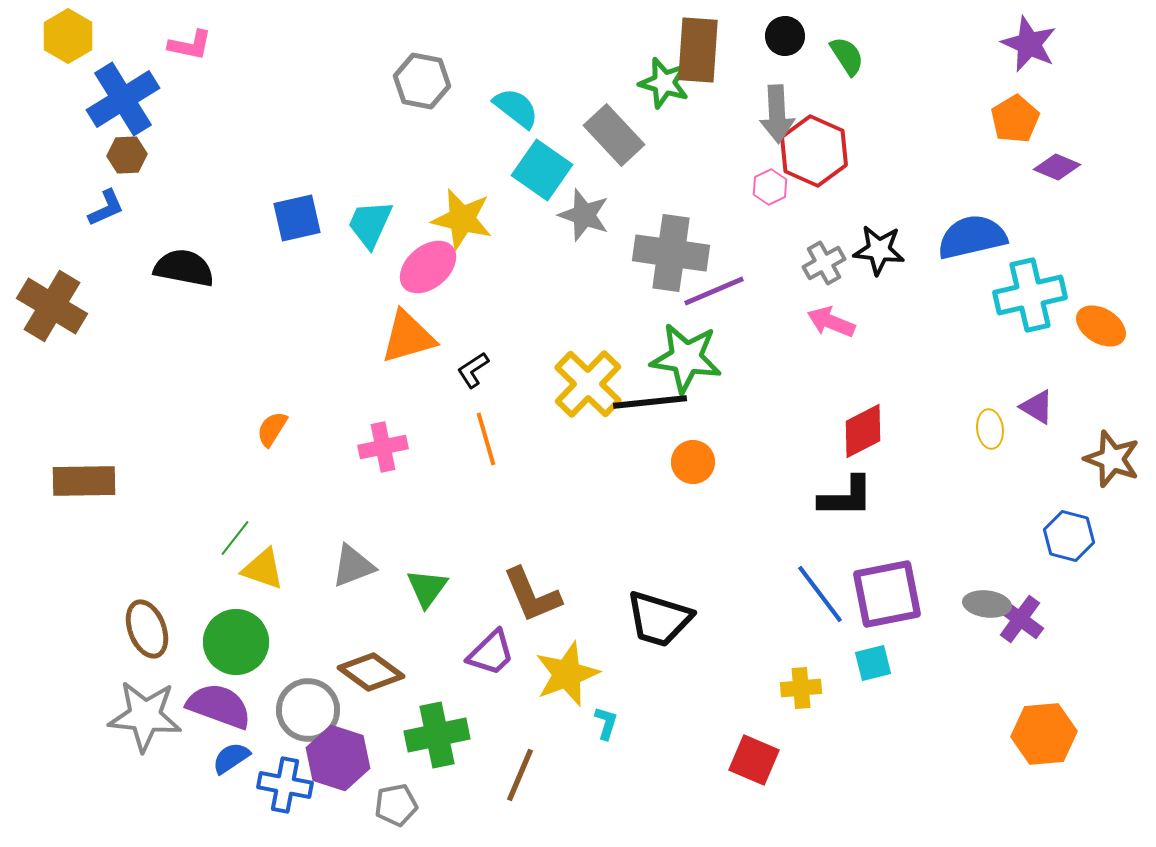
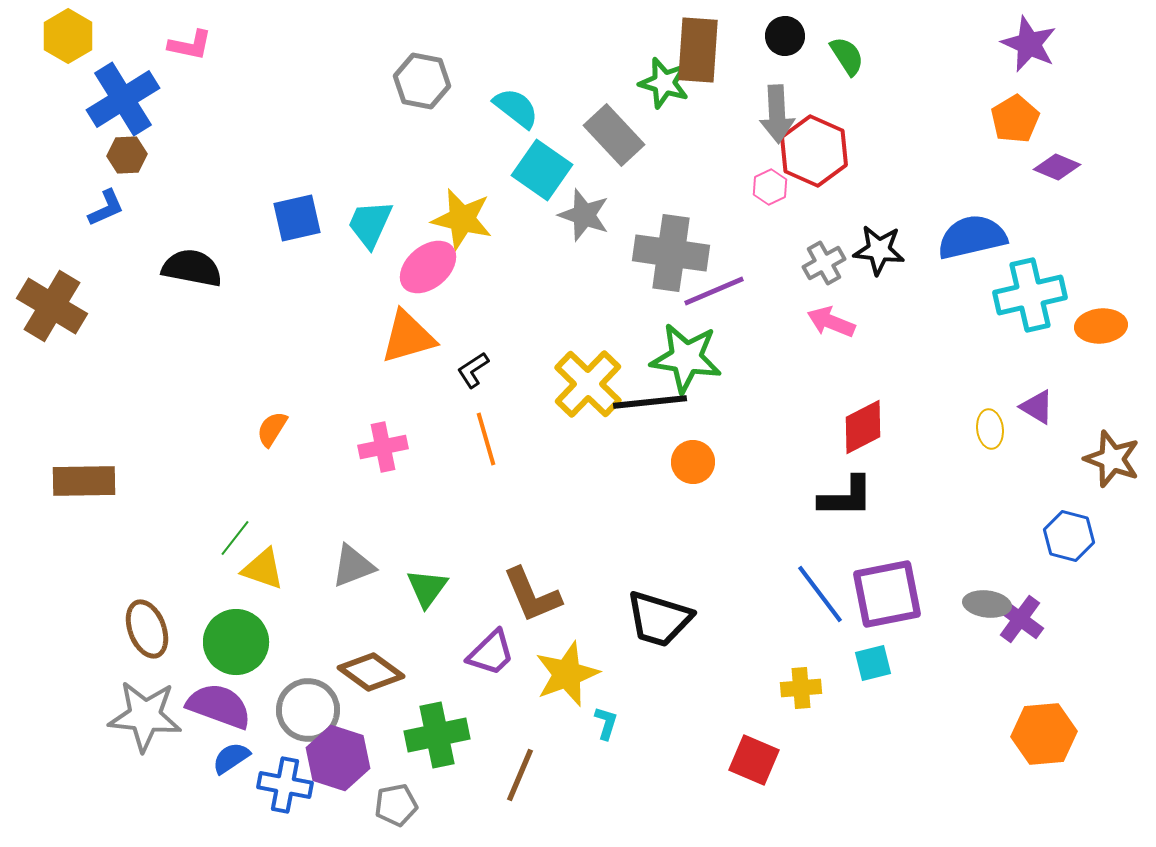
black semicircle at (184, 268): moved 8 px right
orange ellipse at (1101, 326): rotated 36 degrees counterclockwise
red diamond at (863, 431): moved 4 px up
